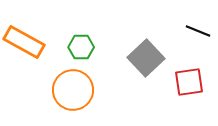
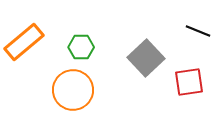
orange rectangle: rotated 69 degrees counterclockwise
